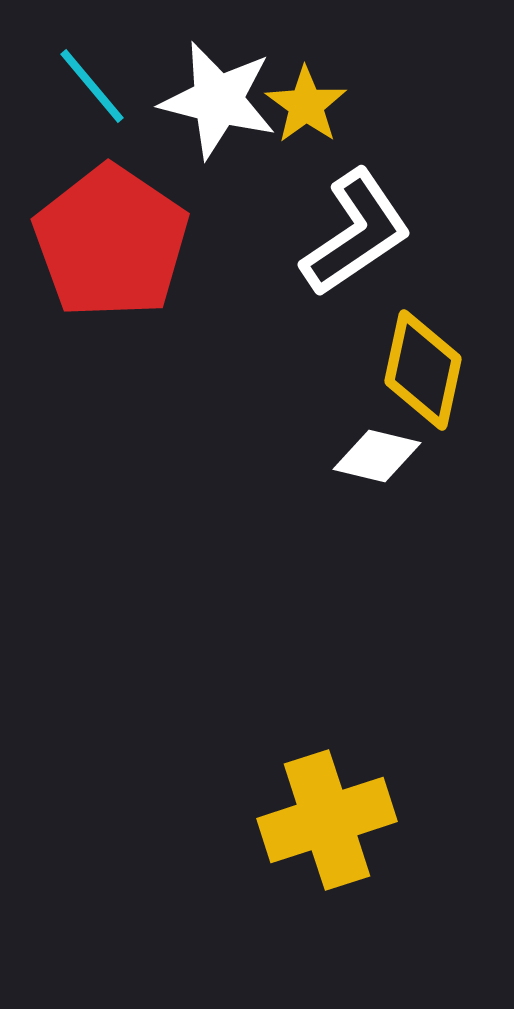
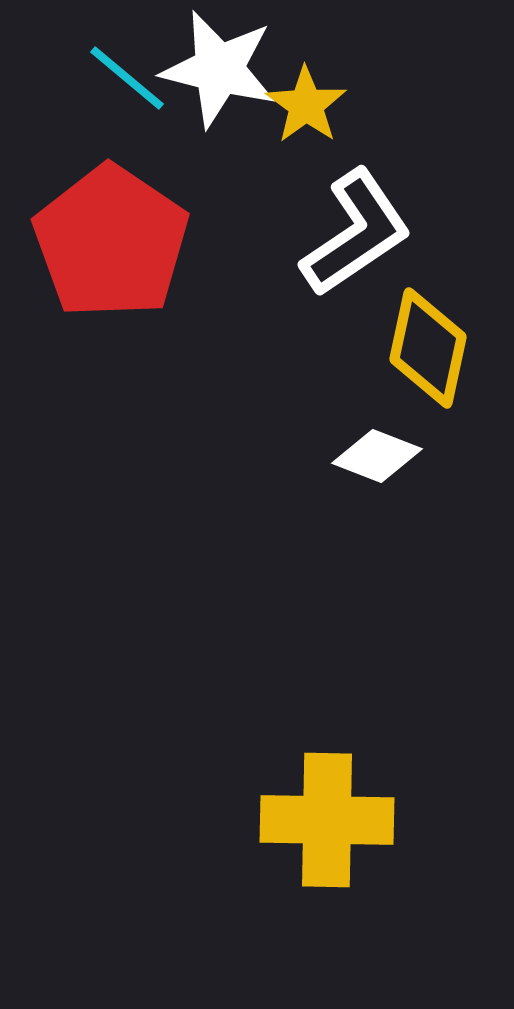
cyan line: moved 35 px right, 8 px up; rotated 10 degrees counterclockwise
white star: moved 1 px right, 31 px up
yellow diamond: moved 5 px right, 22 px up
white diamond: rotated 8 degrees clockwise
yellow cross: rotated 19 degrees clockwise
